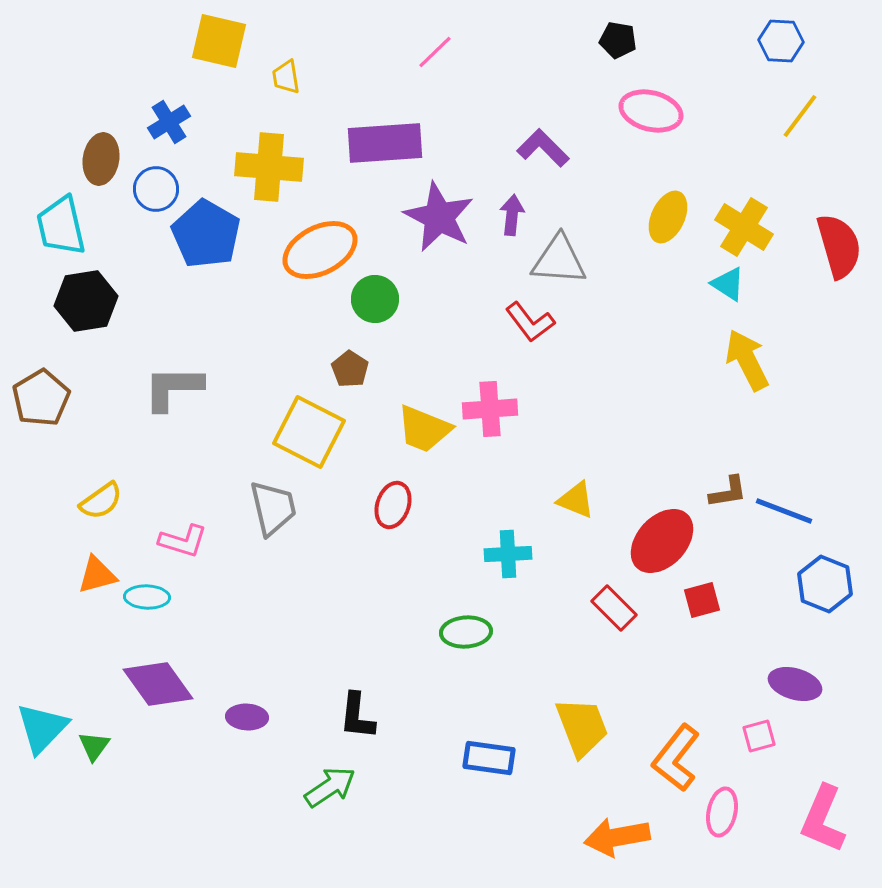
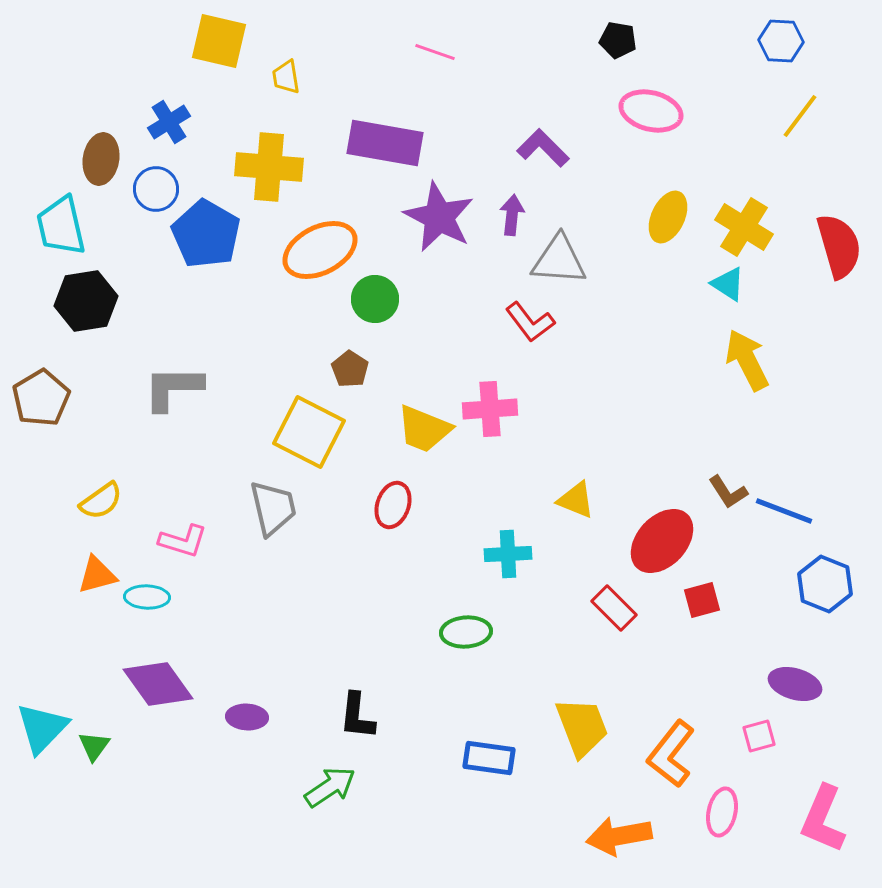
pink line at (435, 52): rotated 63 degrees clockwise
purple rectangle at (385, 143): rotated 14 degrees clockwise
brown L-shape at (728, 492): rotated 66 degrees clockwise
orange L-shape at (676, 758): moved 5 px left, 4 px up
orange arrow at (617, 837): moved 2 px right, 1 px up
